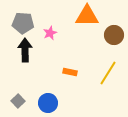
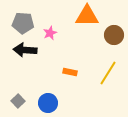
black arrow: rotated 85 degrees counterclockwise
